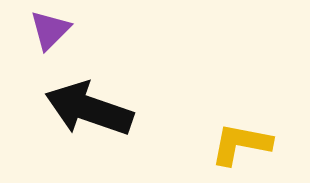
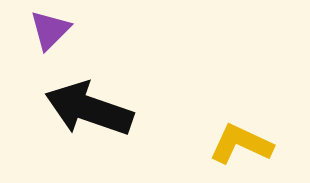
yellow L-shape: rotated 14 degrees clockwise
